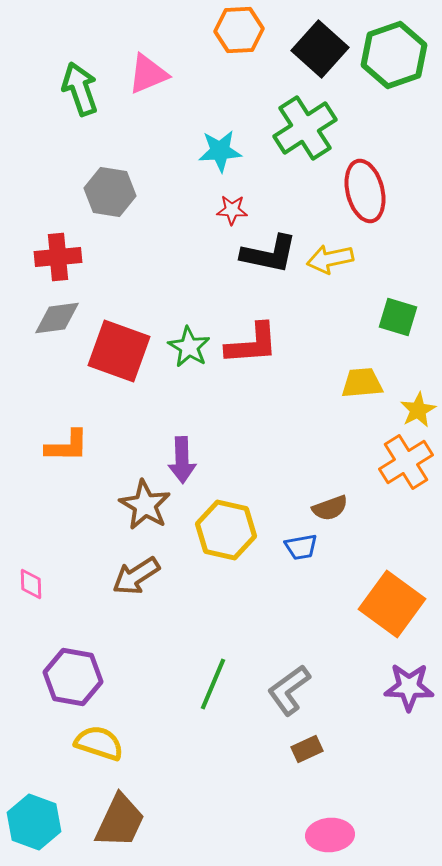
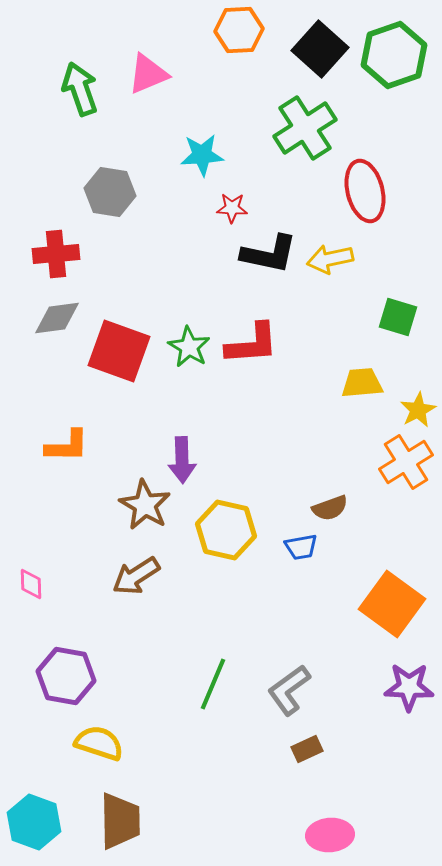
cyan star: moved 18 px left, 4 px down
red star: moved 2 px up
red cross: moved 2 px left, 3 px up
purple hexagon: moved 7 px left, 1 px up
brown trapezoid: rotated 26 degrees counterclockwise
